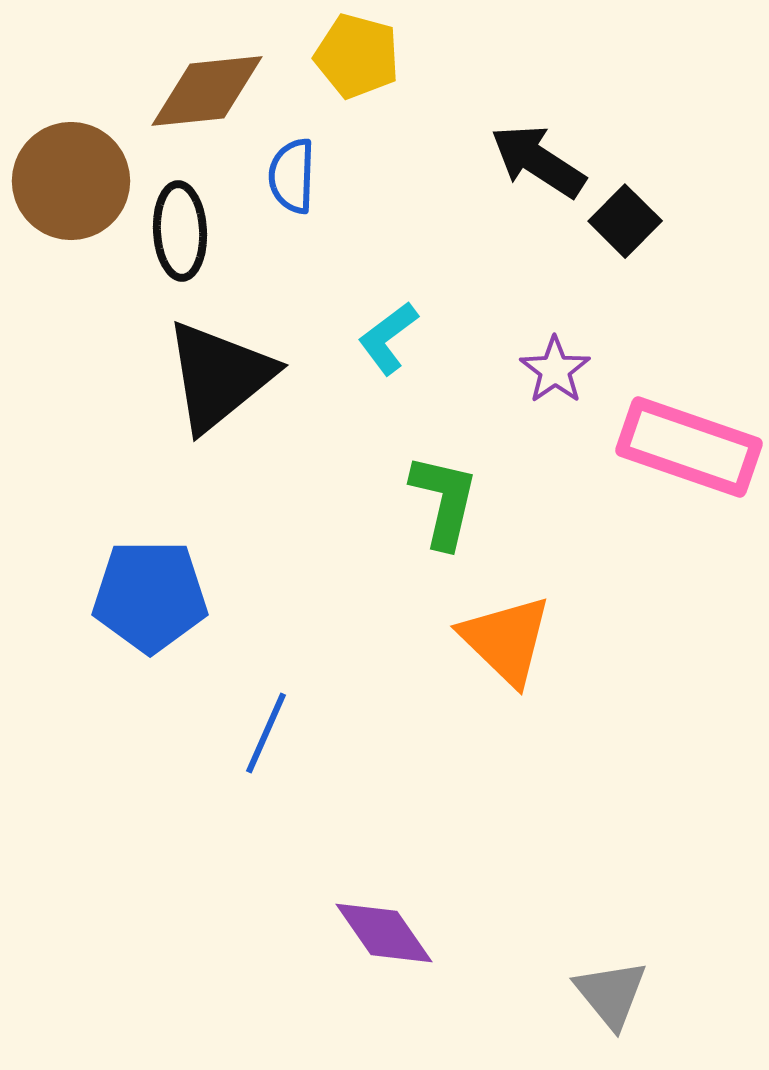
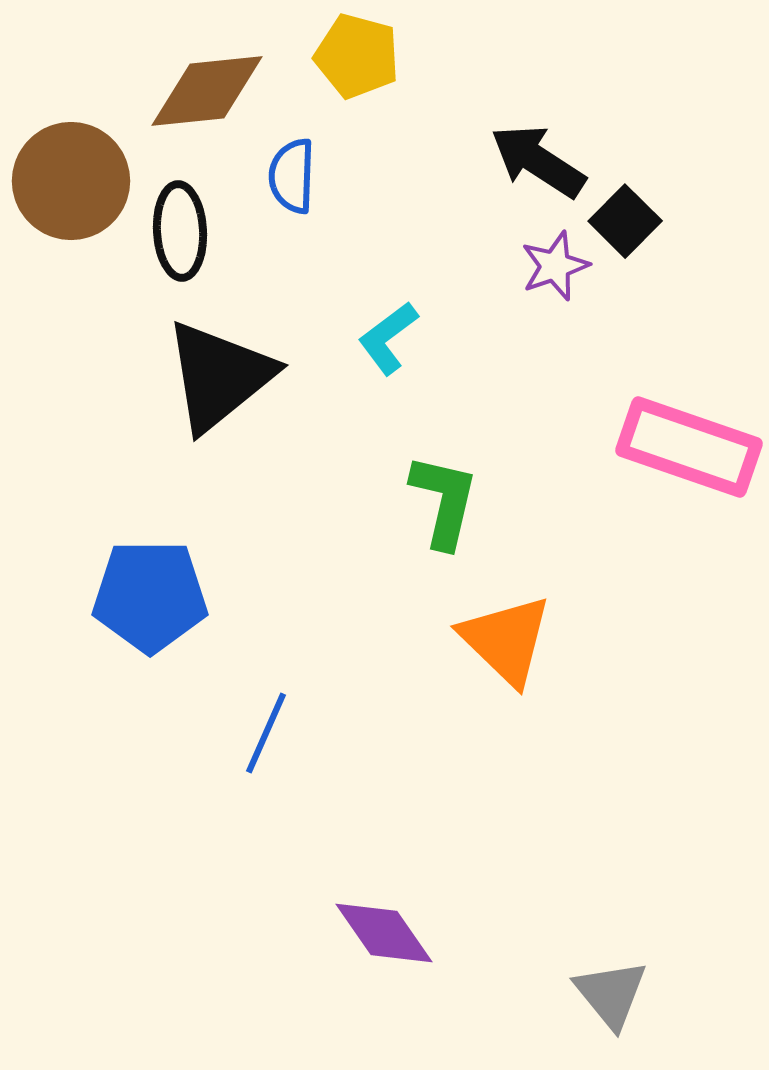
purple star: moved 104 px up; rotated 16 degrees clockwise
